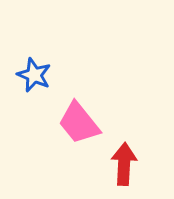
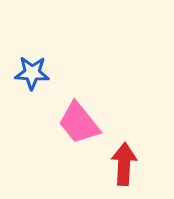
blue star: moved 2 px left, 2 px up; rotated 20 degrees counterclockwise
